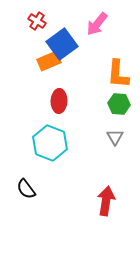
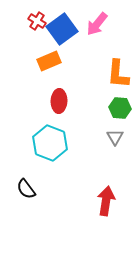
blue square: moved 15 px up
green hexagon: moved 1 px right, 4 px down
